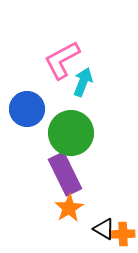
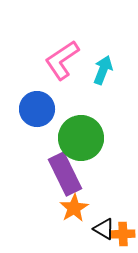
pink L-shape: rotated 6 degrees counterclockwise
cyan arrow: moved 20 px right, 12 px up
blue circle: moved 10 px right
green circle: moved 10 px right, 5 px down
orange star: moved 5 px right
